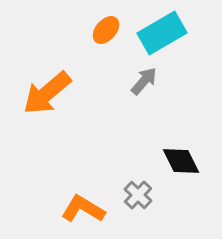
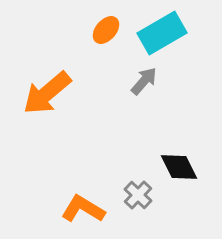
black diamond: moved 2 px left, 6 px down
